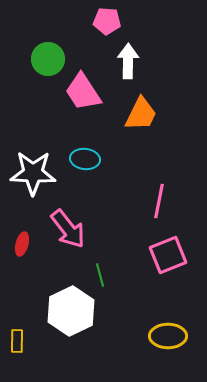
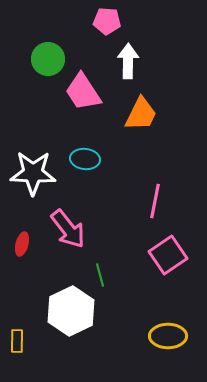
pink line: moved 4 px left
pink square: rotated 12 degrees counterclockwise
